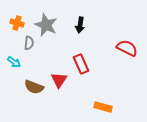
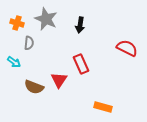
gray star: moved 6 px up
